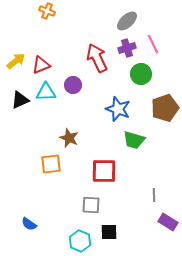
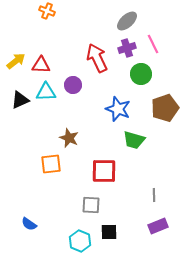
red triangle: rotated 24 degrees clockwise
purple rectangle: moved 10 px left, 4 px down; rotated 54 degrees counterclockwise
